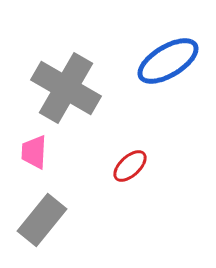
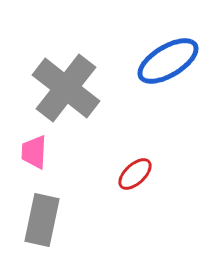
gray cross: rotated 8 degrees clockwise
red ellipse: moved 5 px right, 8 px down
gray rectangle: rotated 27 degrees counterclockwise
